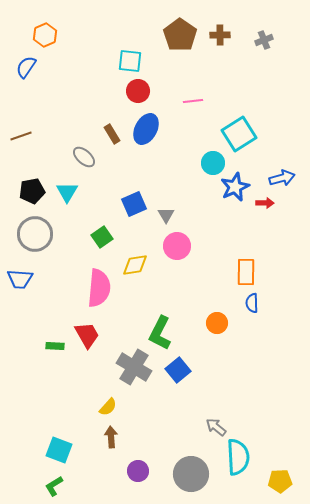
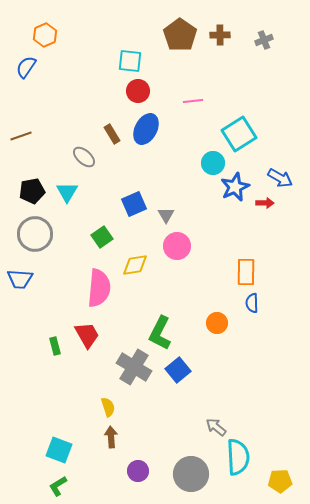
blue arrow at (282, 178): moved 2 px left; rotated 45 degrees clockwise
green rectangle at (55, 346): rotated 72 degrees clockwise
yellow semicircle at (108, 407): rotated 60 degrees counterclockwise
green L-shape at (54, 486): moved 4 px right
